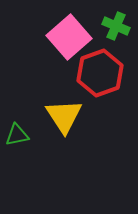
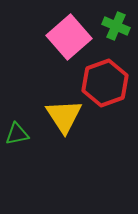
red hexagon: moved 5 px right, 10 px down
green triangle: moved 1 px up
